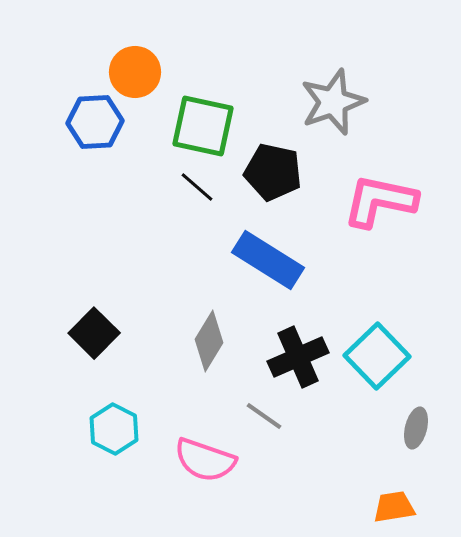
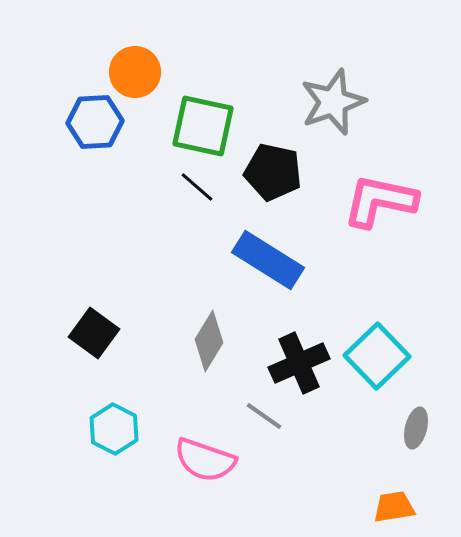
black square: rotated 9 degrees counterclockwise
black cross: moved 1 px right, 6 px down
